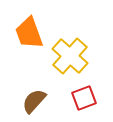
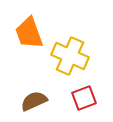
yellow cross: rotated 18 degrees counterclockwise
brown semicircle: rotated 24 degrees clockwise
